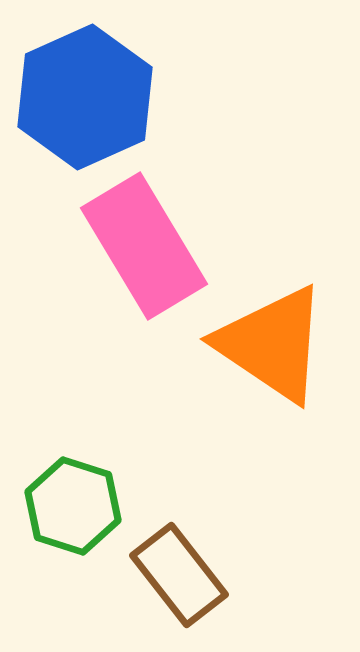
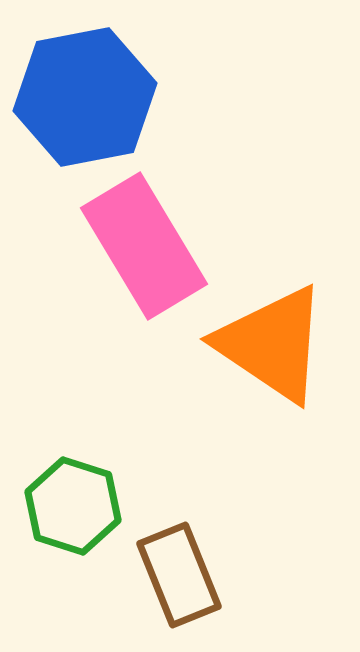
blue hexagon: rotated 13 degrees clockwise
brown rectangle: rotated 16 degrees clockwise
